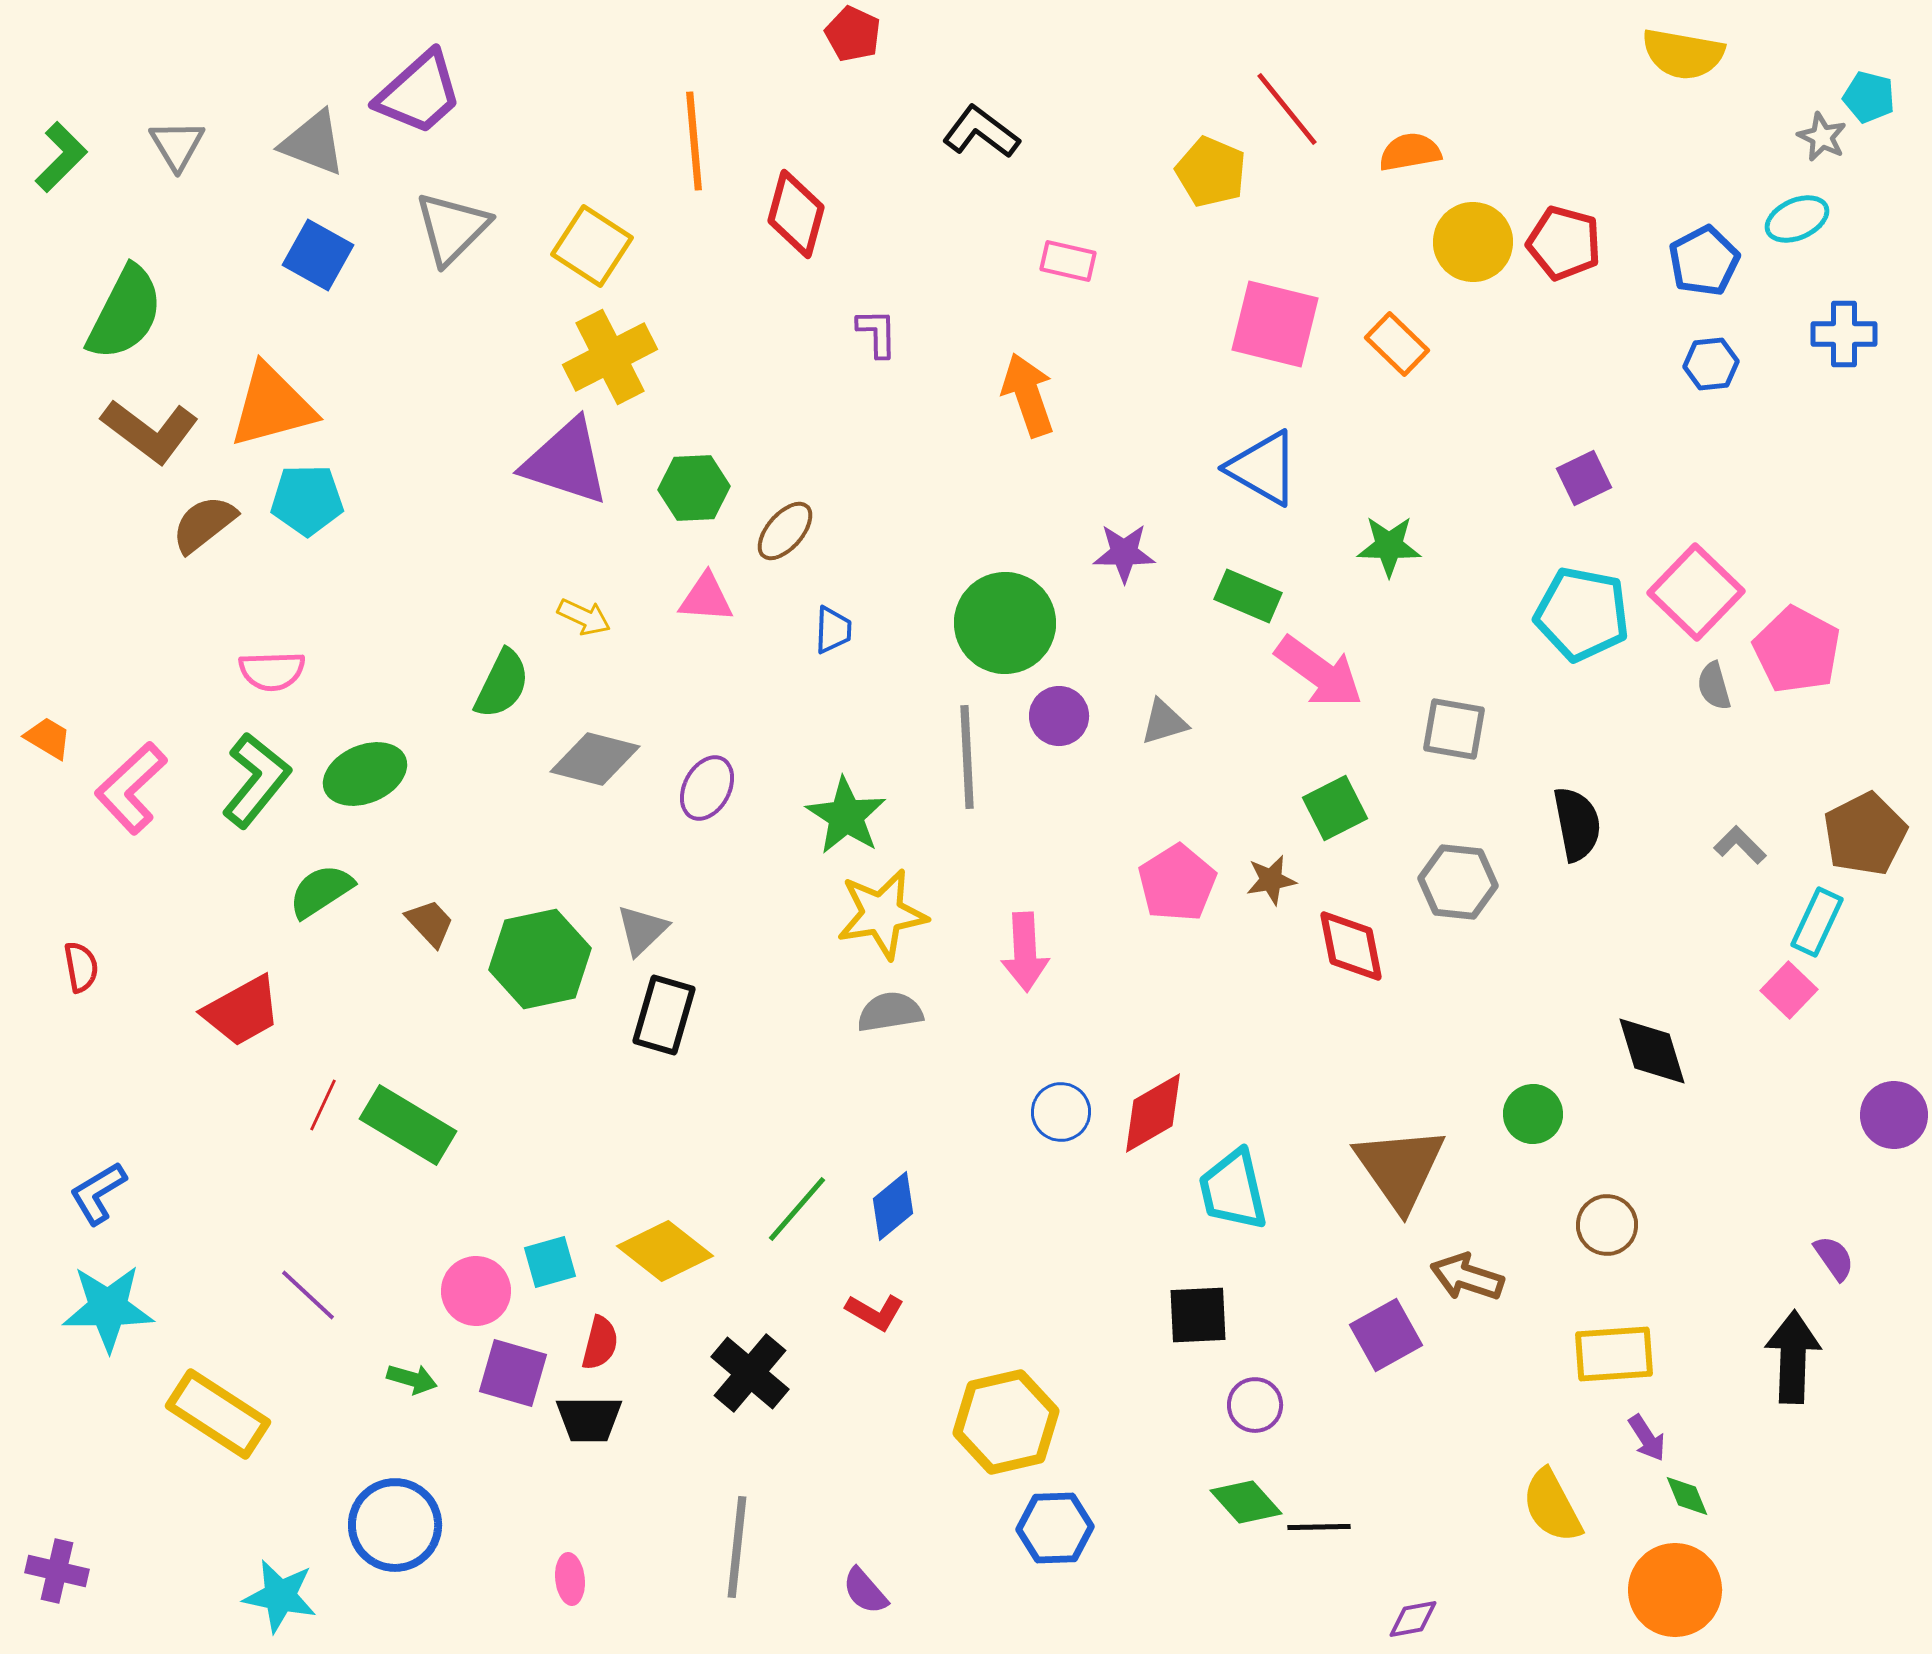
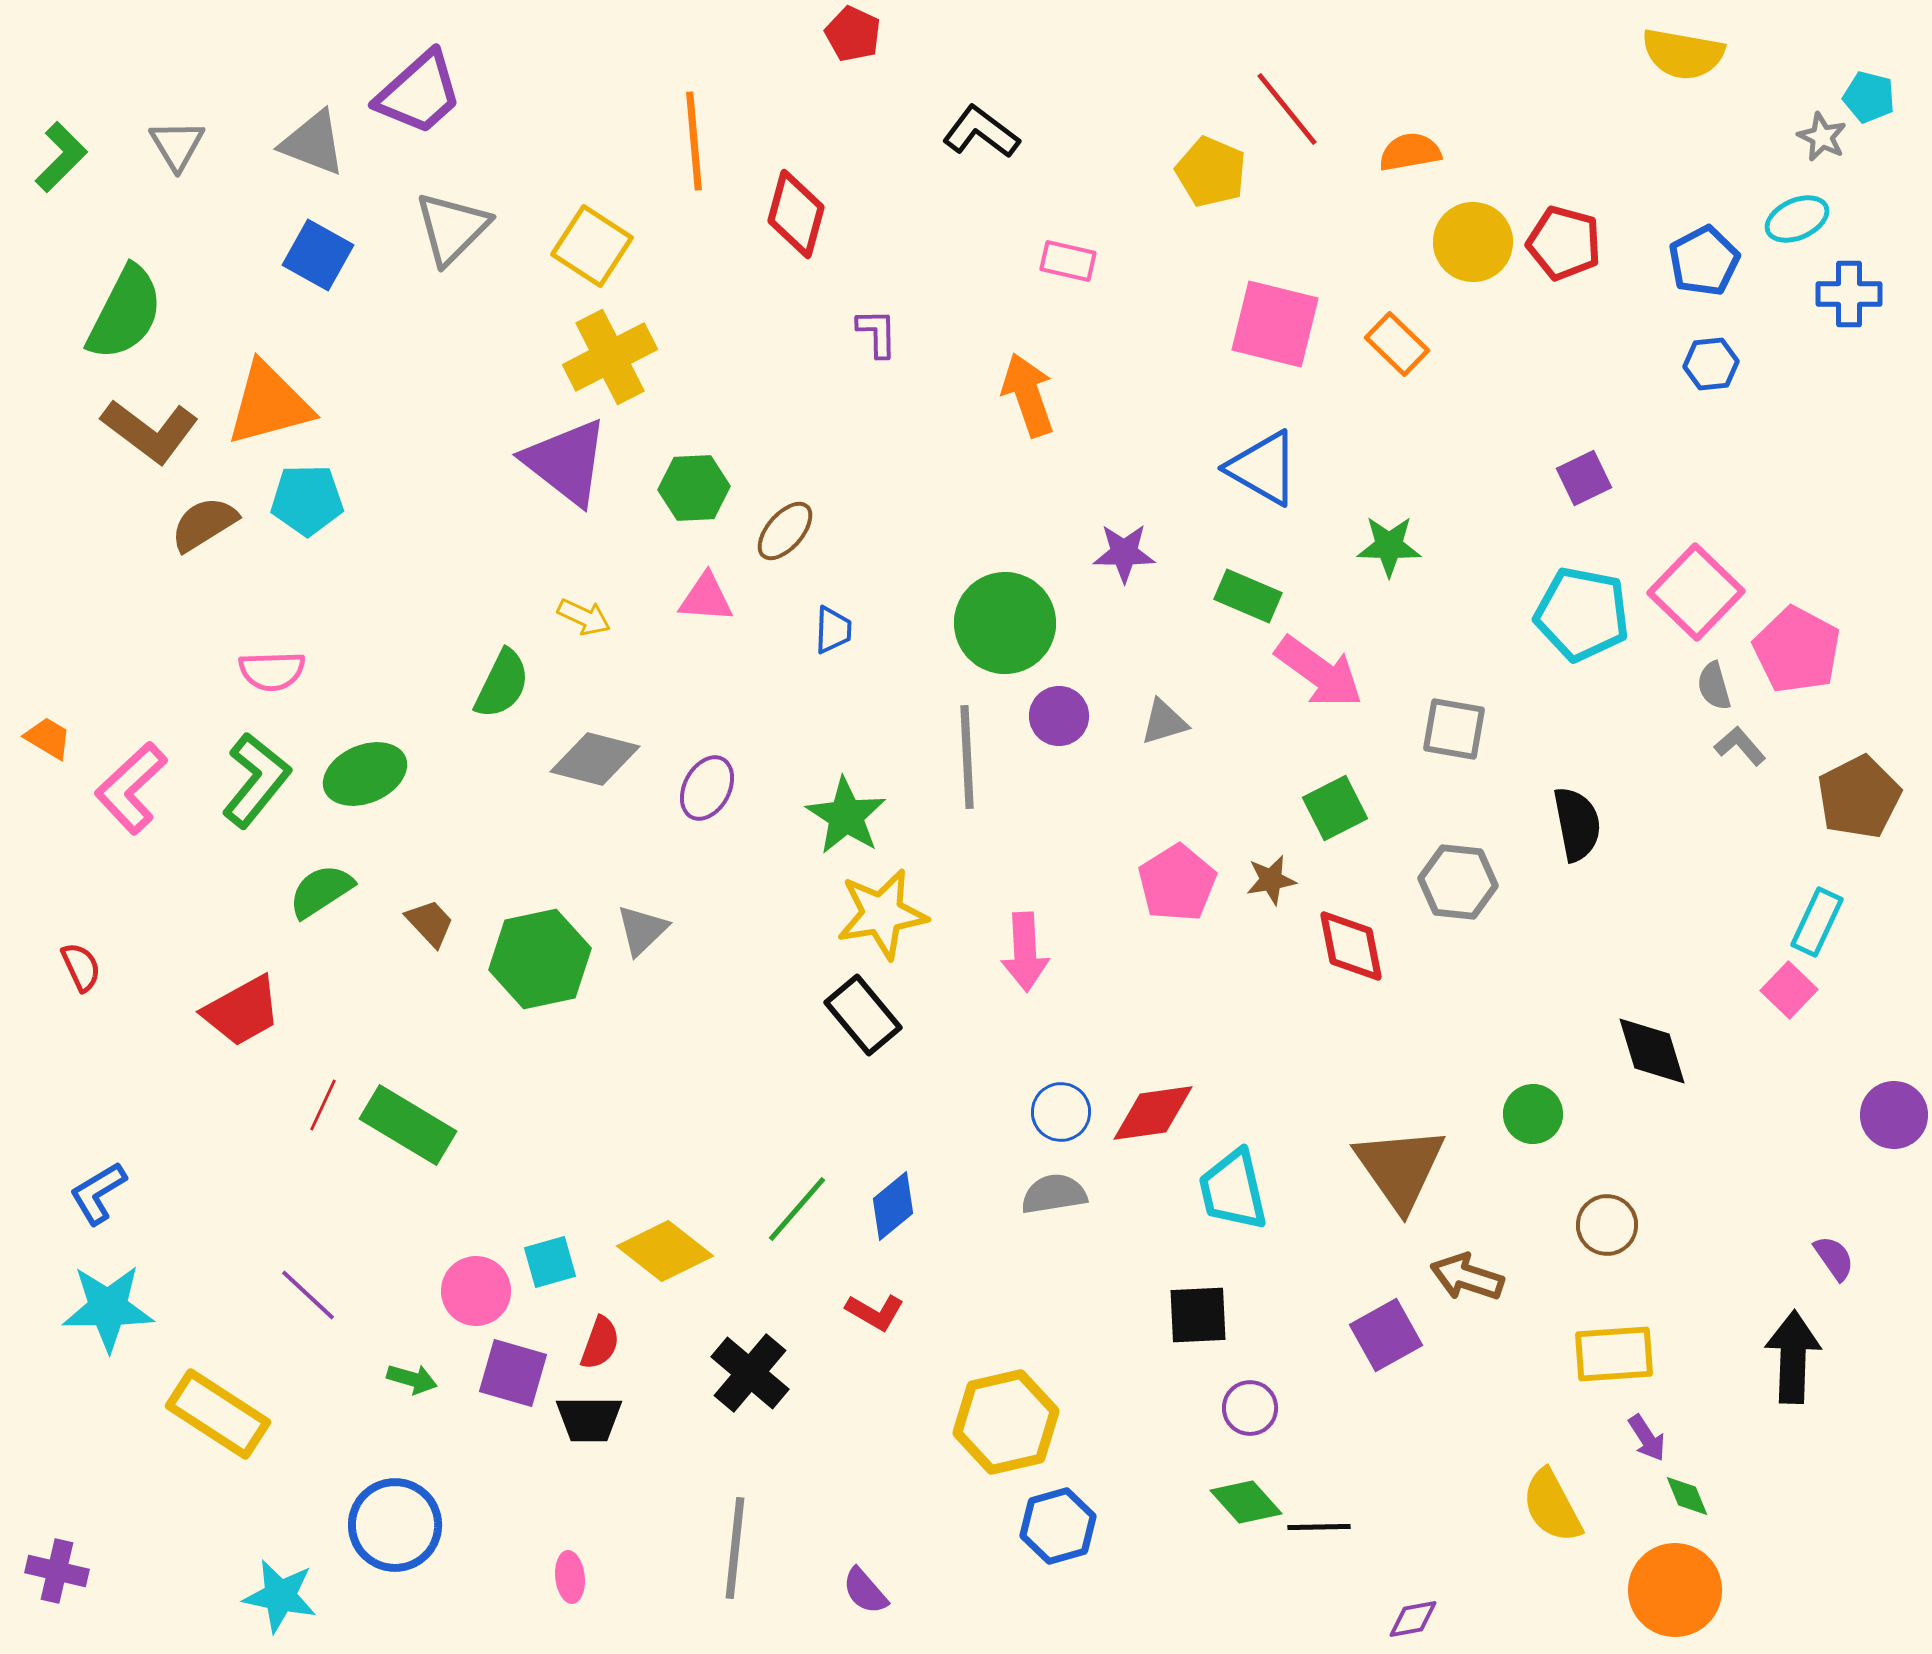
blue cross at (1844, 334): moved 5 px right, 40 px up
orange triangle at (272, 406): moved 3 px left, 2 px up
purple triangle at (566, 462): rotated 20 degrees clockwise
brown semicircle at (204, 524): rotated 6 degrees clockwise
brown pentagon at (1865, 834): moved 6 px left, 37 px up
gray L-shape at (1740, 845): moved 99 px up; rotated 4 degrees clockwise
red semicircle at (81, 967): rotated 15 degrees counterclockwise
gray semicircle at (890, 1012): moved 164 px right, 182 px down
black rectangle at (664, 1015): moved 199 px right; rotated 56 degrees counterclockwise
red diamond at (1153, 1113): rotated 22 degrees clockwise
red semicircle at (600, 1343): rotated 6 degrees clockwise
purple circle at (1255, 1405): moved 5 px left, 3 px down
blue hexagon at (1055, 1528): moved 3 px right, 2 px up; rotated 14 degrees counterclockwise
gray line at (737, 1547): moved 2 px left, 1 px down
pink ellipse at (570, 1579): moved 2 px up
